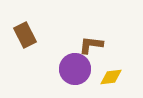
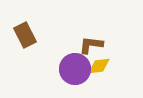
yellow diamond: moved 12 px left, 11 px up
